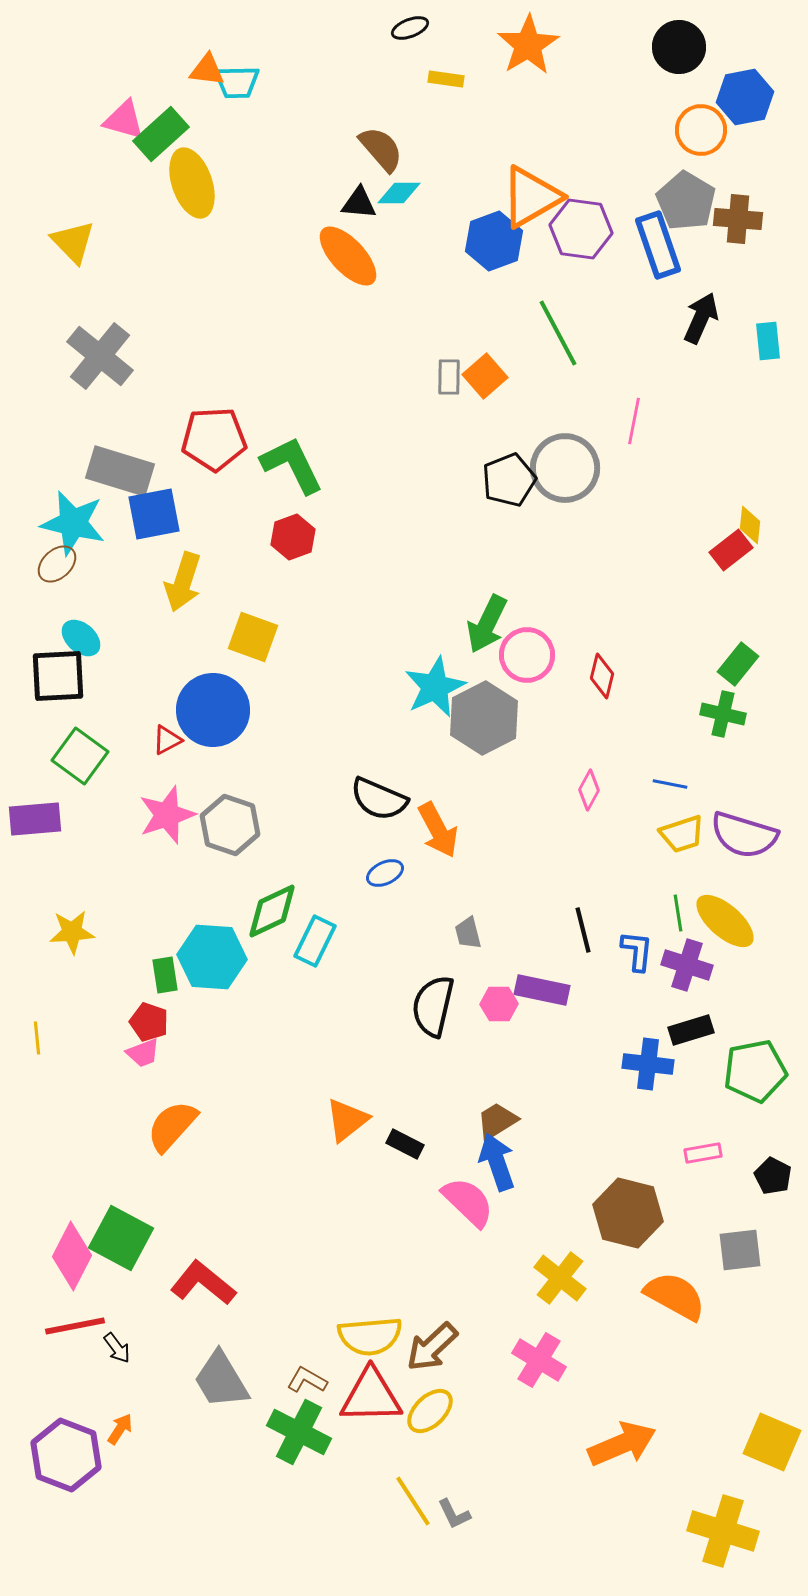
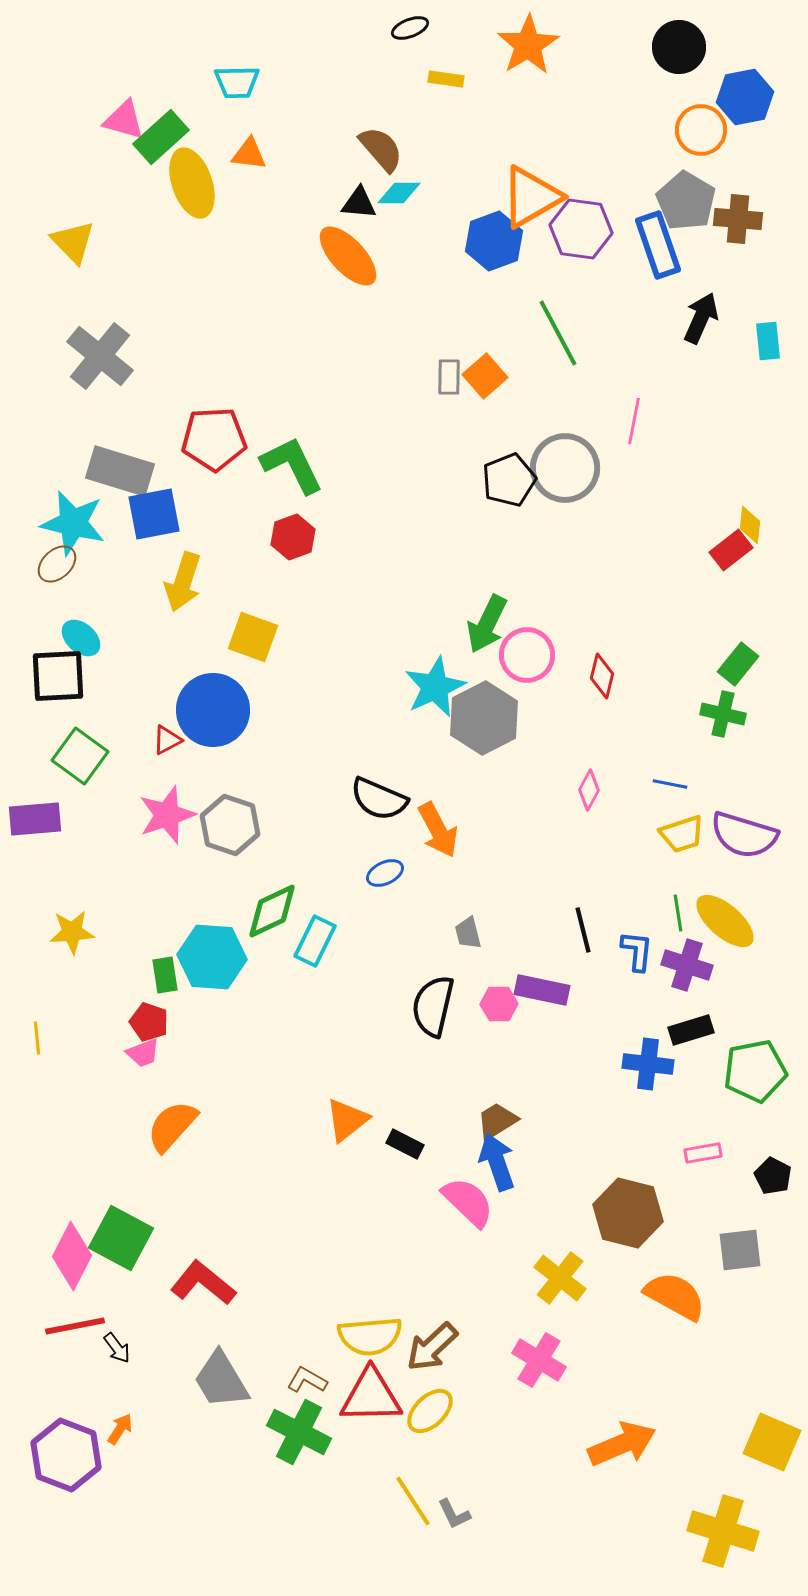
orange triangle at (207, 70): moved 42 px right, 84 px down
green rectangle at (161, 134): moved 3 px down
